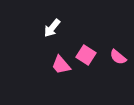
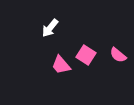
white arrow: moved 2 px left
pink semicircle: moved 2 px up
